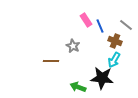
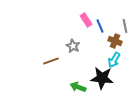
gray line: moved 1 px left, 1 px down; rotated 40 degrees clockwise
brown line: rotated 21 degrees counterclockwise
